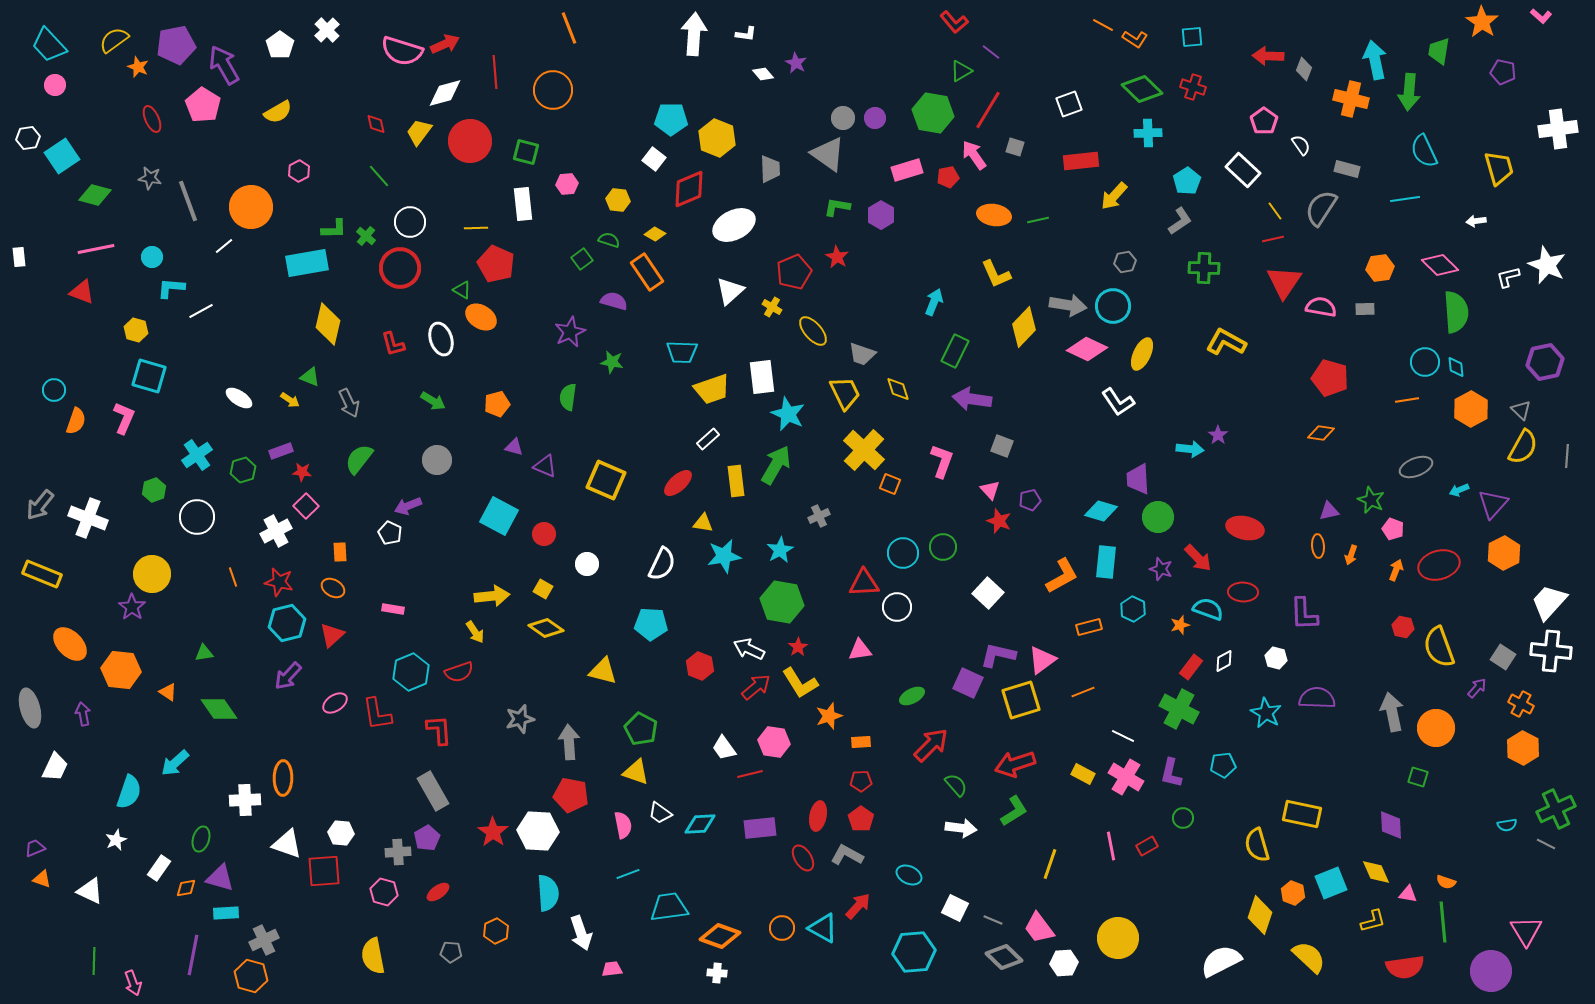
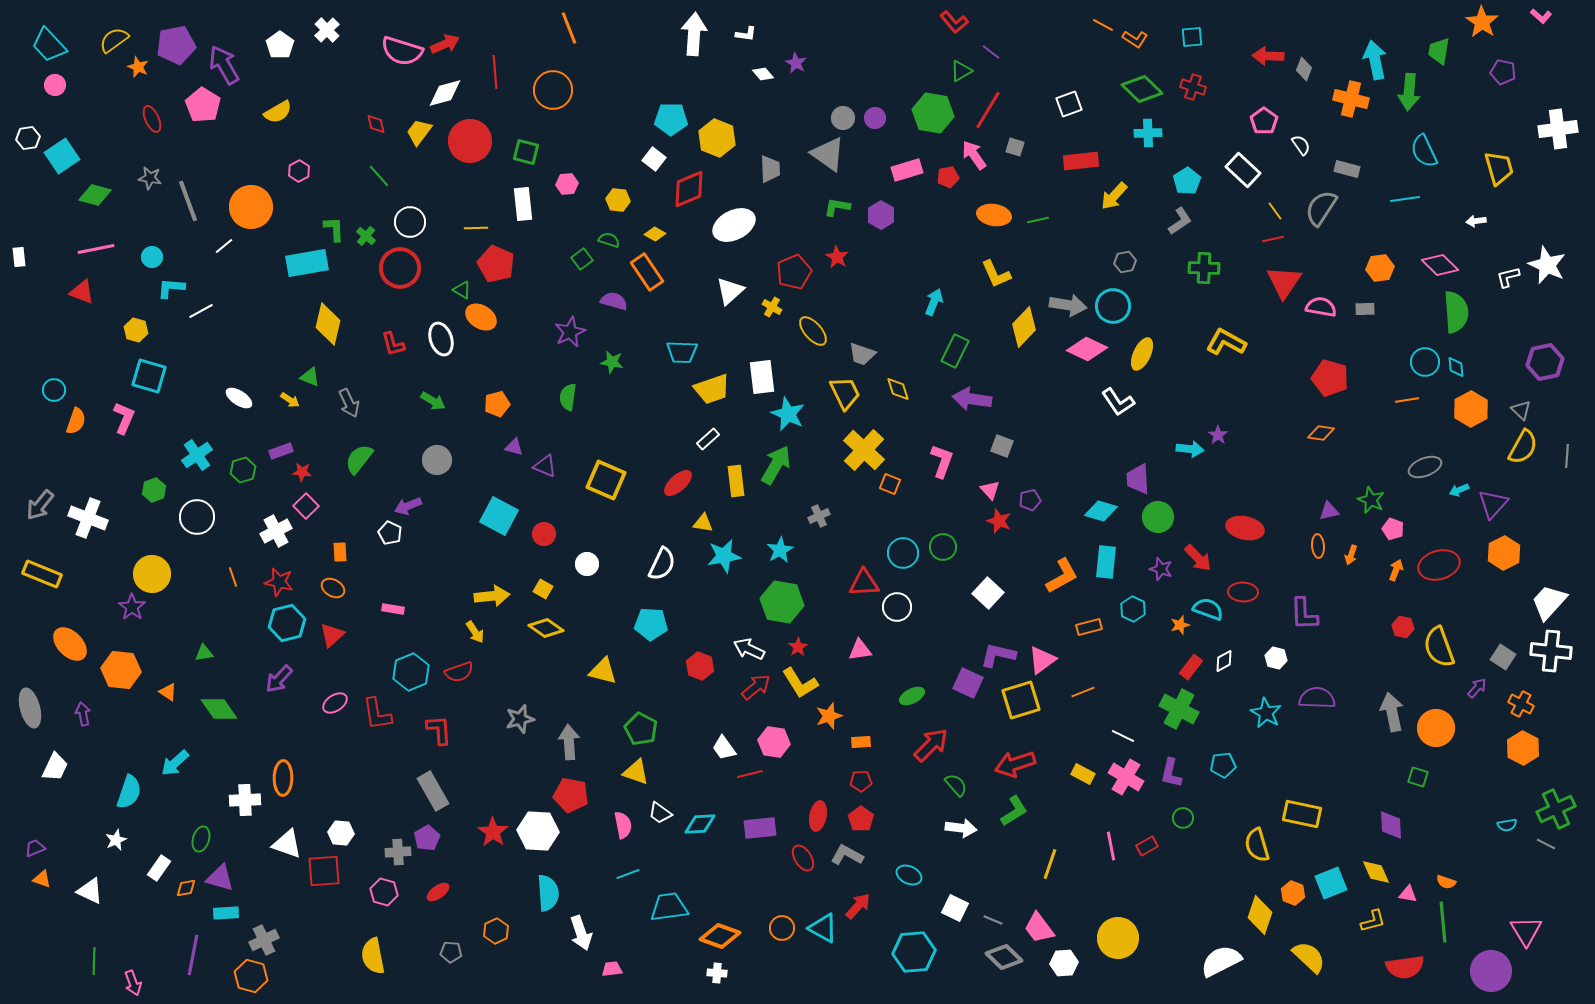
green L-shape at (334, 229): rotated 92 degrees counterclockwise
gray ellipse at (1416, 467): moved 9 px right
purple arrow at (288, 676): moved 9 px left, 3 px down
